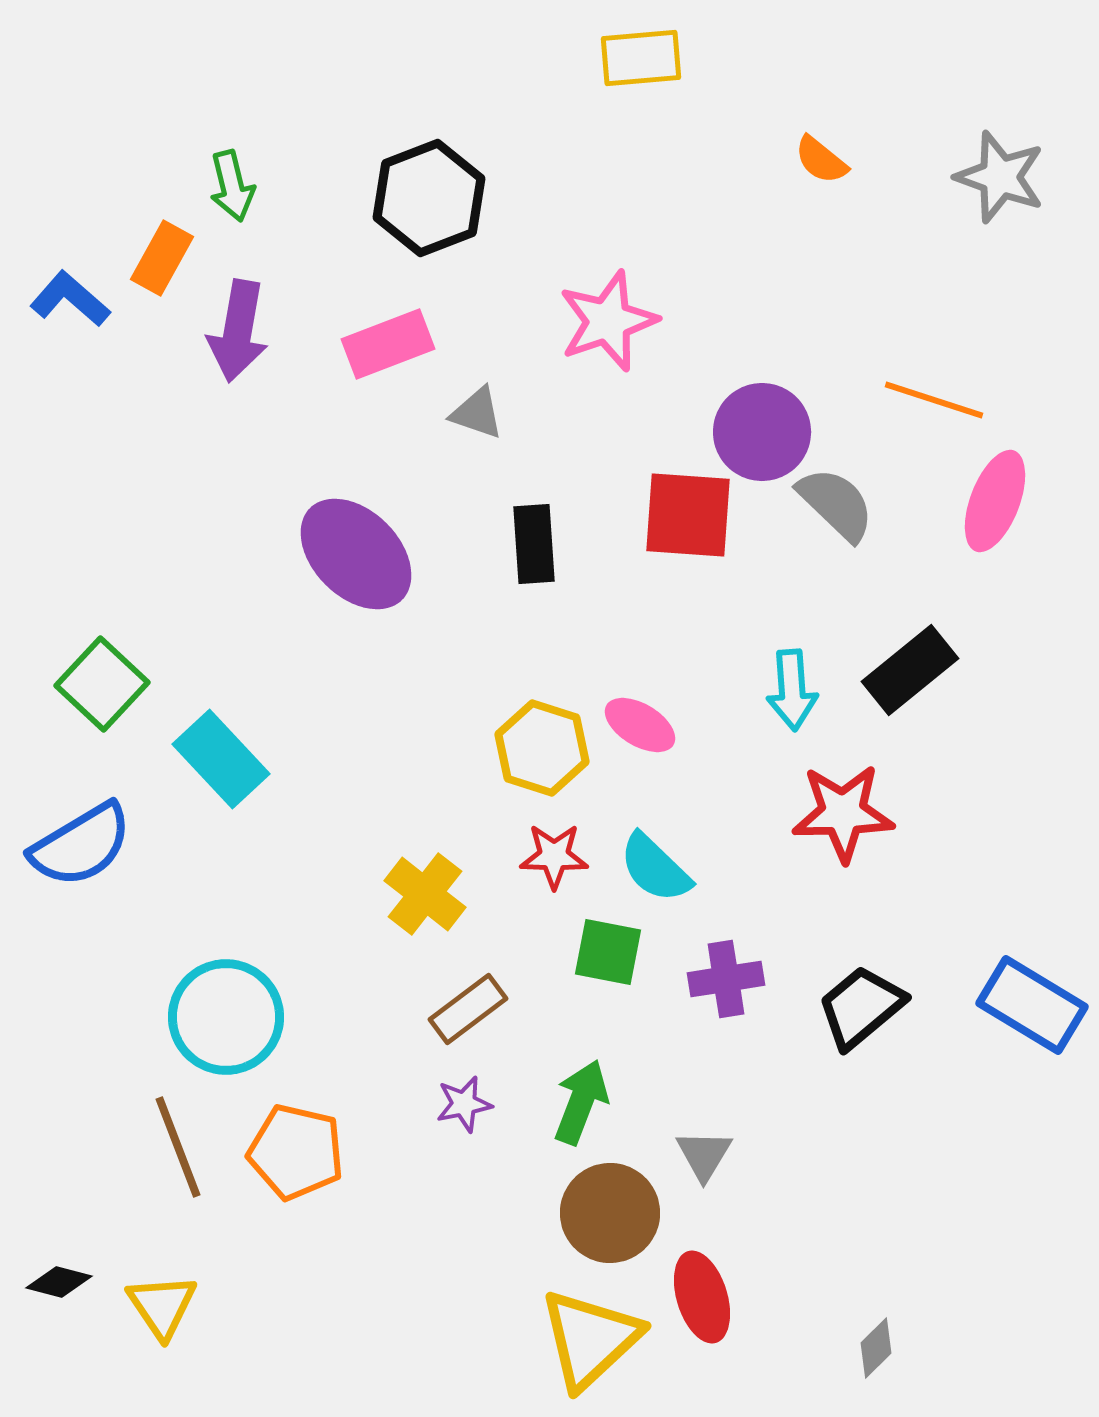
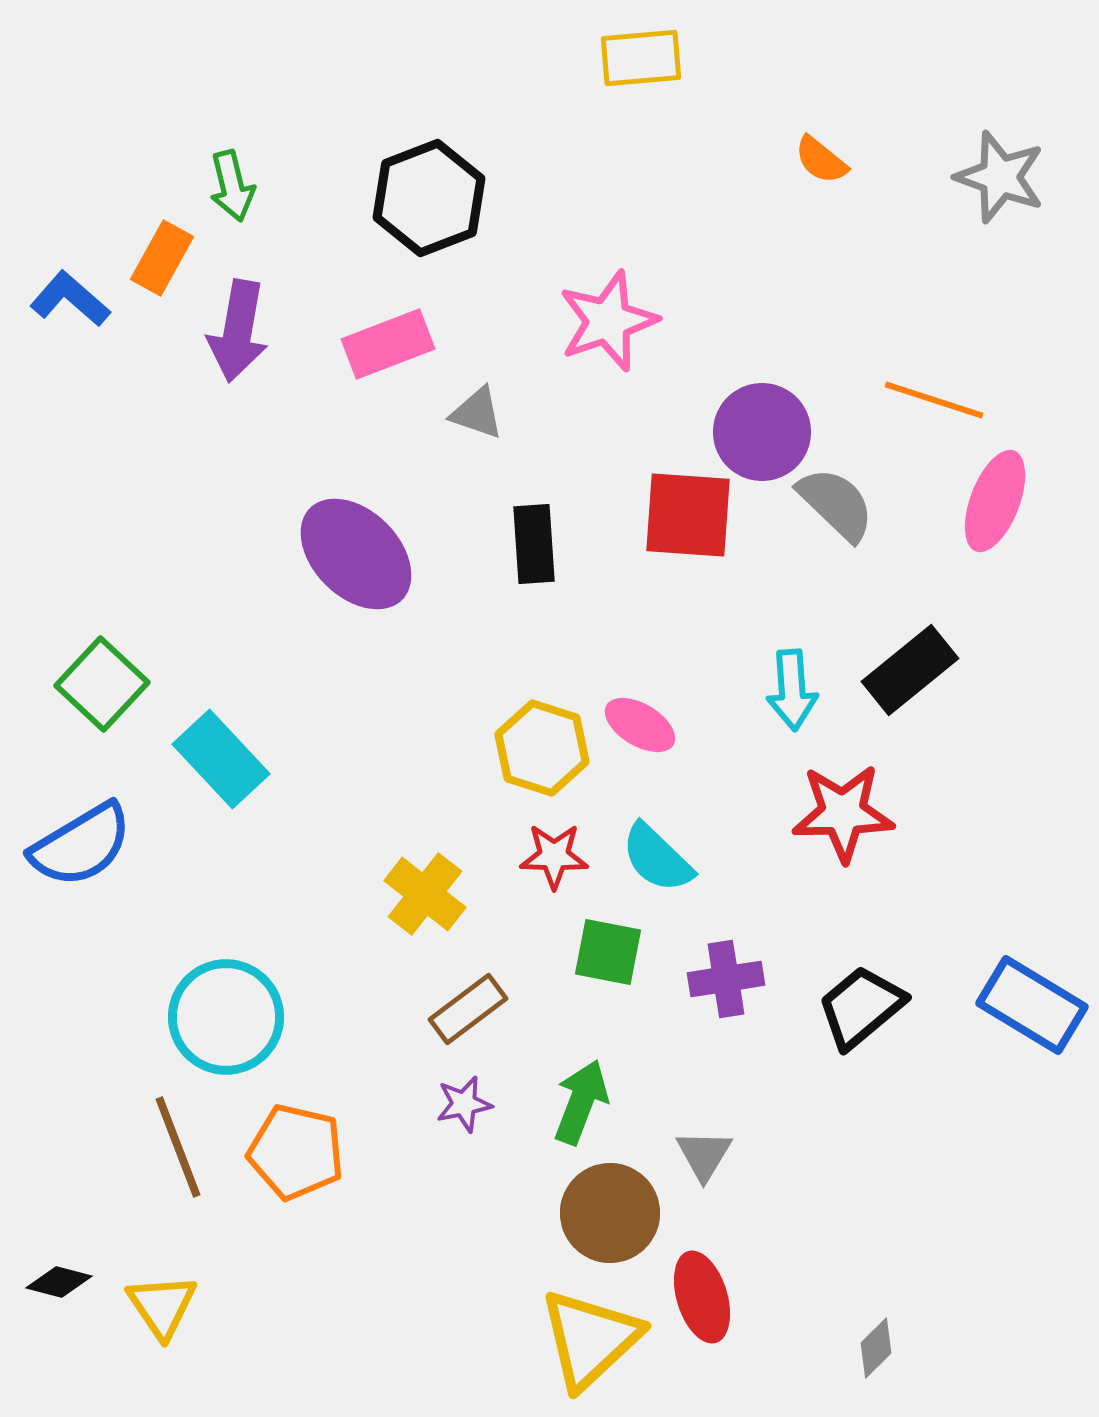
cyan semicircle at (655, 868): moved 2 px right, 10 px up
